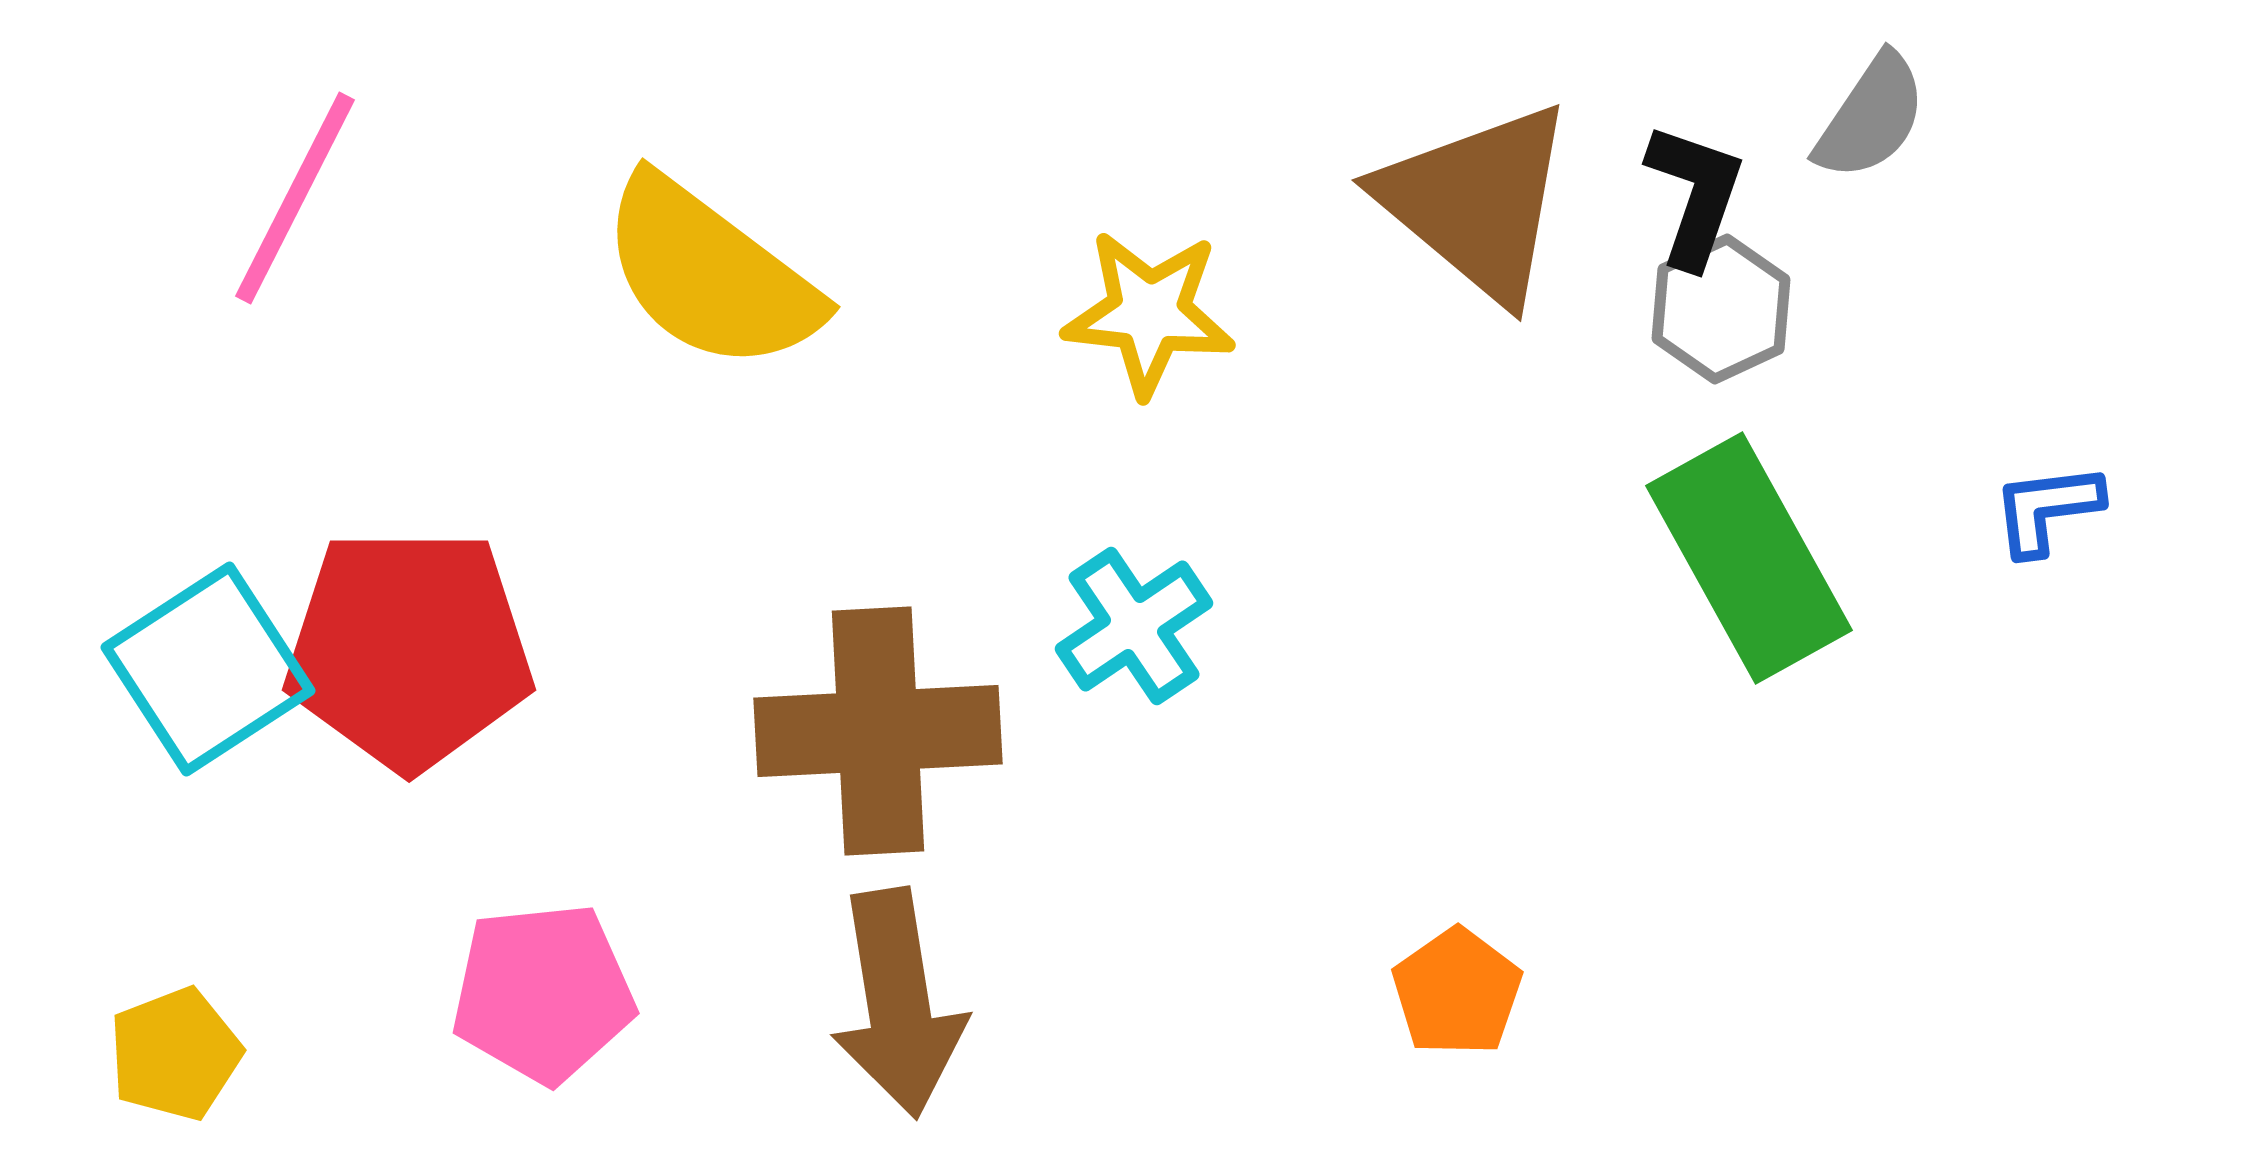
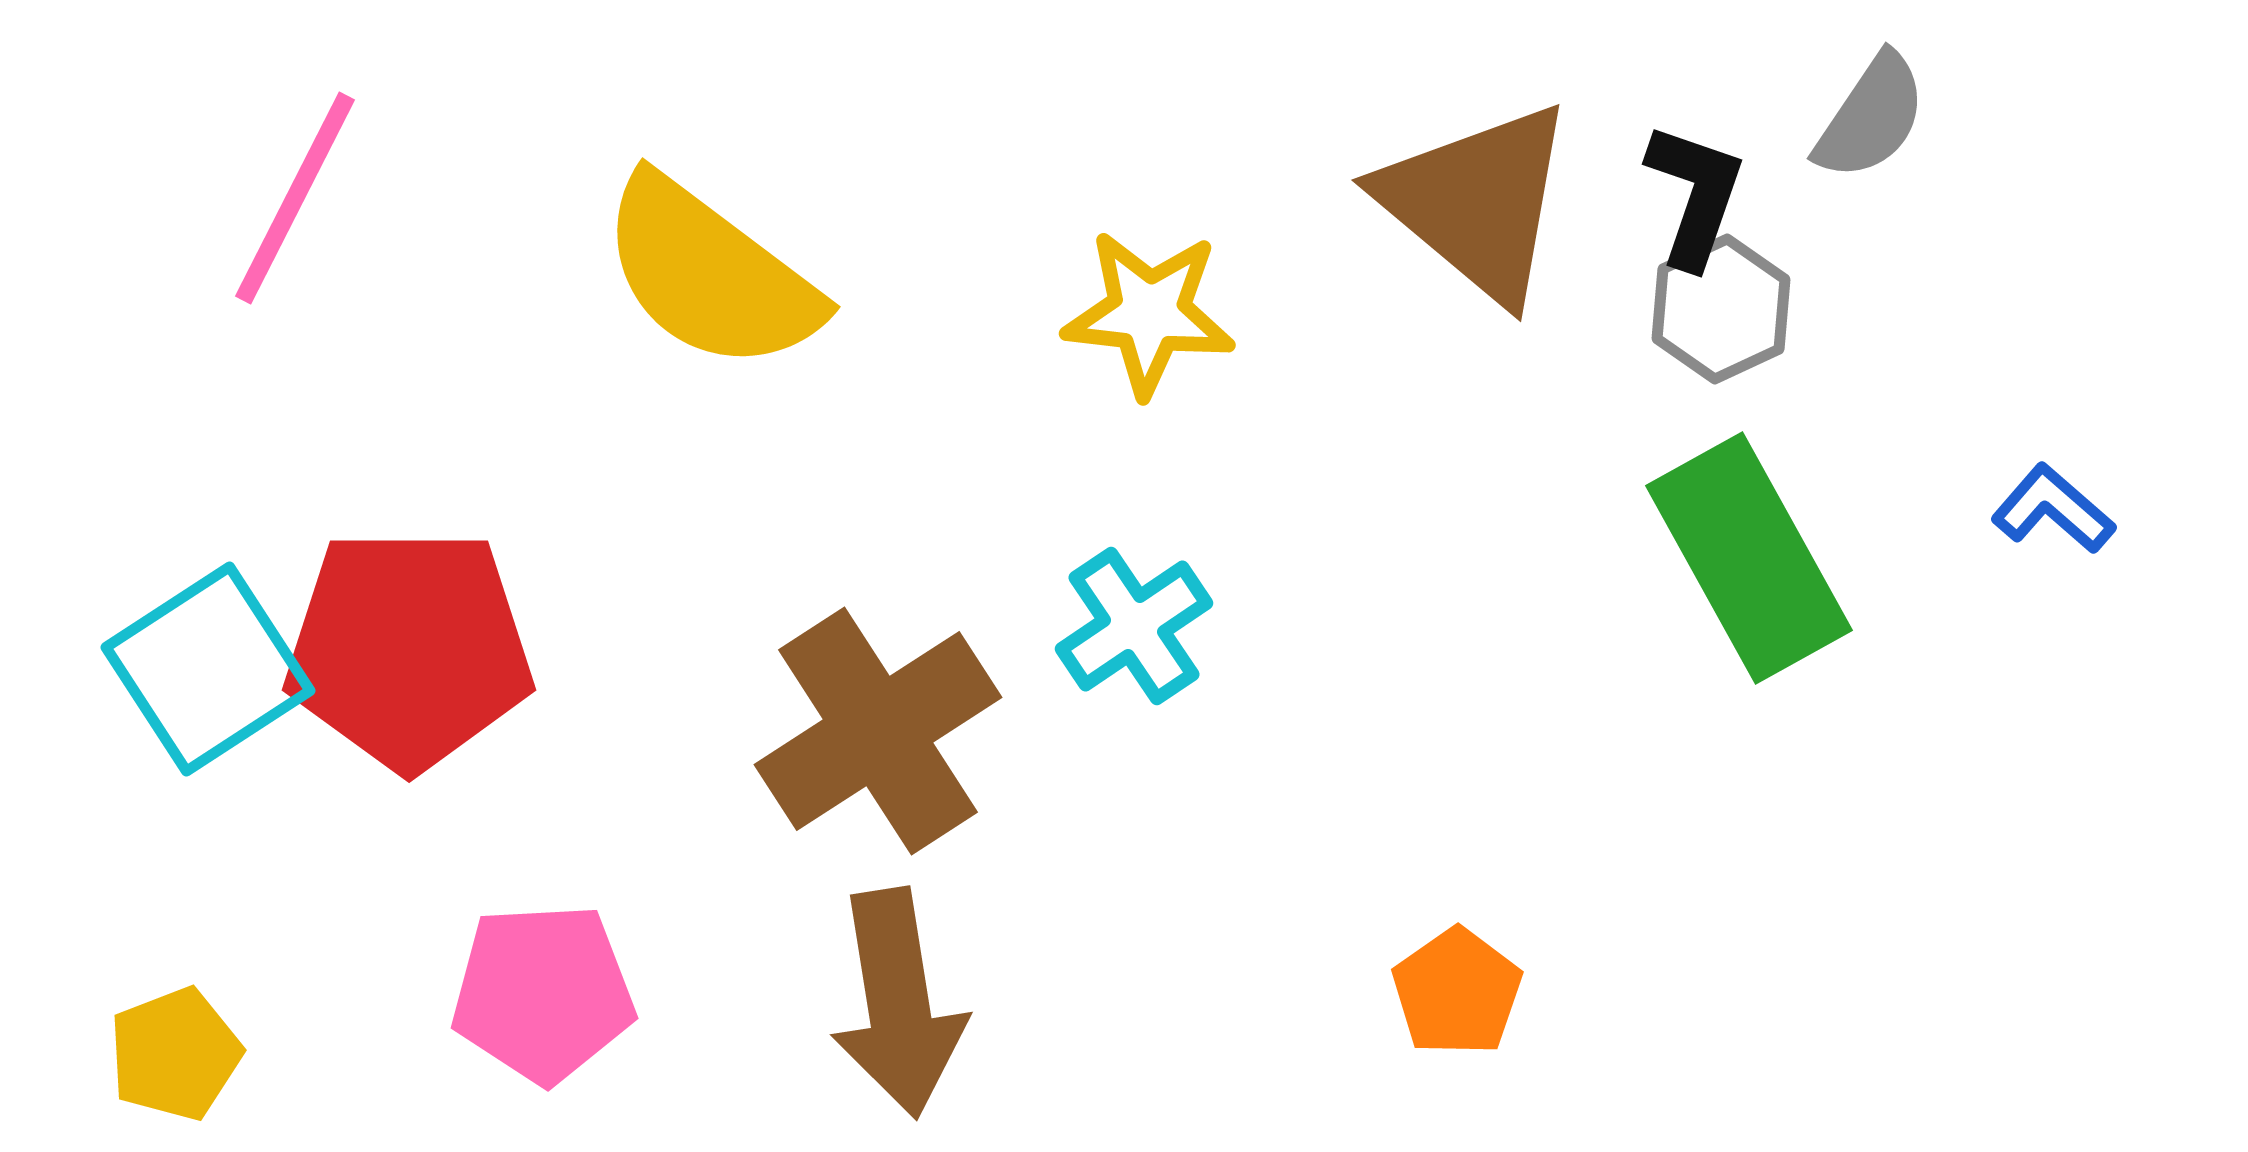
blue L-shape: moved 6 px right; rotated 48 degrees clockwise
brown cross: rotated 30 degrees counterclockwise
pink pentagon: rotated 3 degrees clockwise
